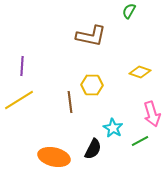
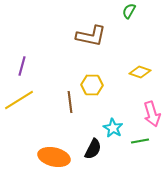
purple line: rotated 12 degrees clockwise
green line: rotated 18 degrees clockwise
